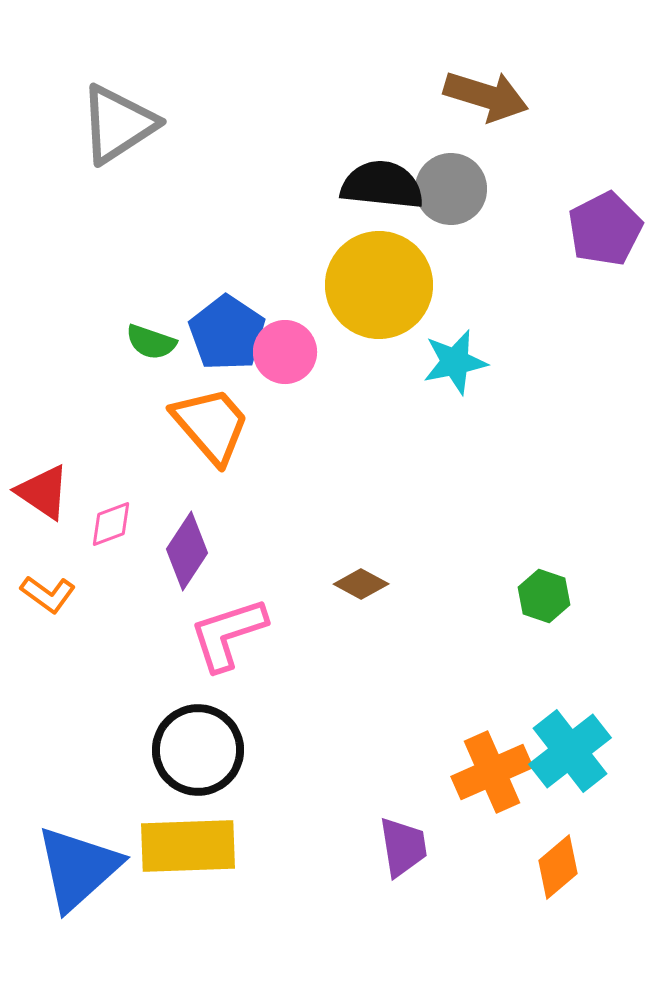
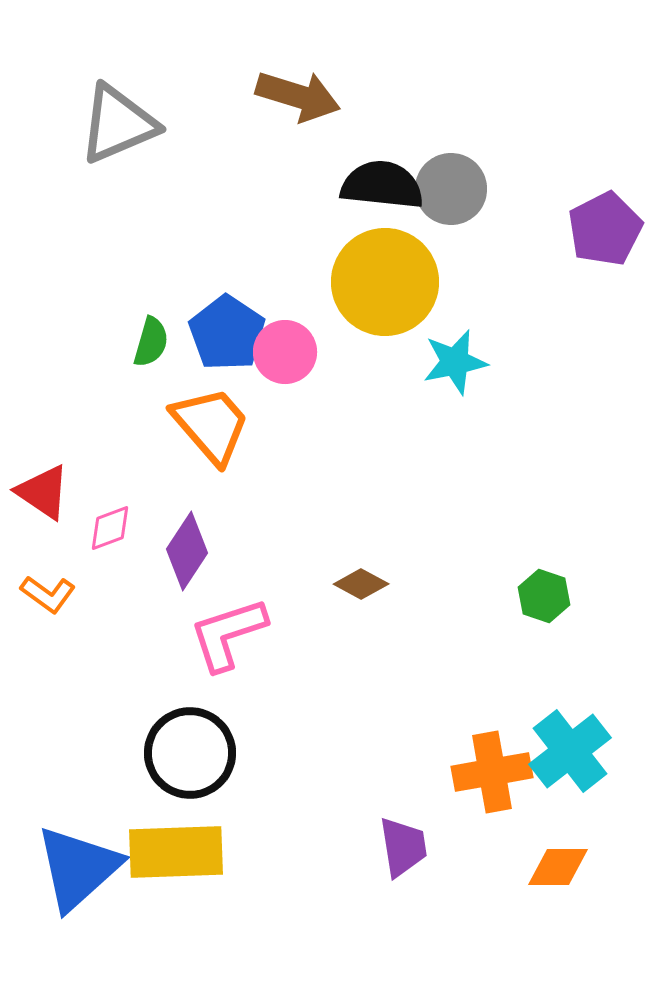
brown arrow: moved 188 px left
gray triangle: rotated 10 degrees clockwise
yellow circle: moved 6 px right, 3 px up
green semicircle: rotated 93 degrees counterclockwise
pink diamond: moved 1 px left, 4 px down
black circle: moved 8 px left, 3 px down
orange cross: rotated 14 degrees clockwise
yellow rectangle: moved 12 px left, 6 px down
orange diamond: rotated 40 degrees clockwise
